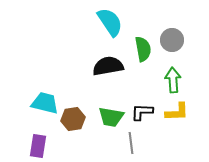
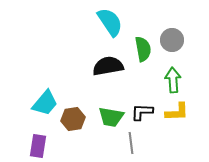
cyan trapezoid: rotated 116 degrees clockwise
